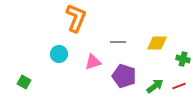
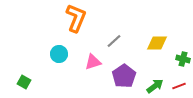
gray line: moved 4 px left, 1 px up; rotated 42 degrees counterclockwise
purple pentagon: rotated 20 degrees clockwise
